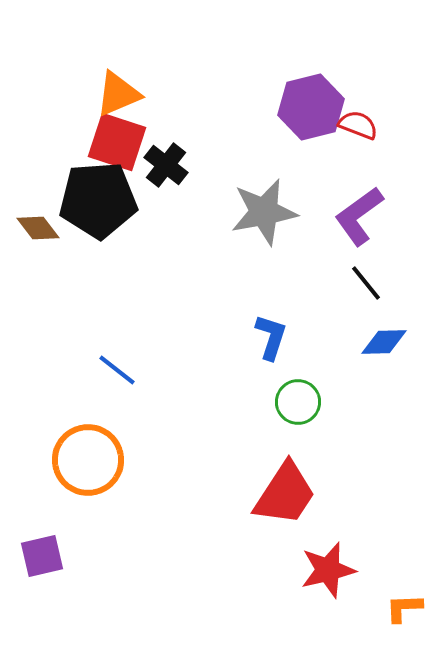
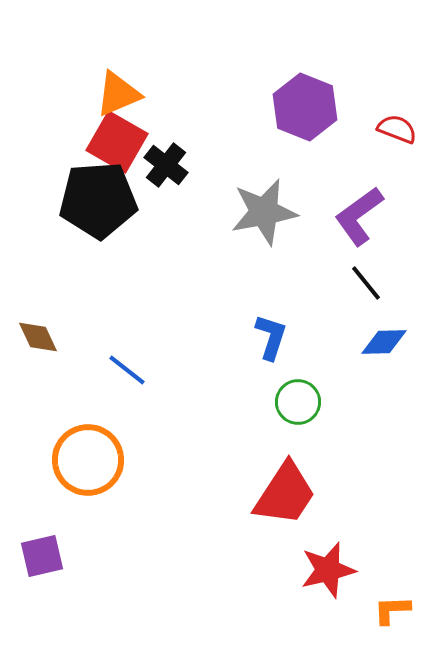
purple hexagon: moved 6 px left; rotated 24 degrees counterclockwise
red semicircle: moved 39 px right, 4 px down
red square: rotated 12 degrees clockwise
brown diamond: moved 109 px down; rotated 12 degrees clockwise
blue line: moved 10 px right
orange L-shape: moved 12 px left, 2 px down
